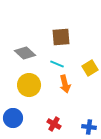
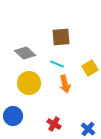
yellow circle: moved 2 px up
blue circle: moved 2 px up
blue cross: moved 1 px left, 2 px down; rotated 32 degrees clockwise
